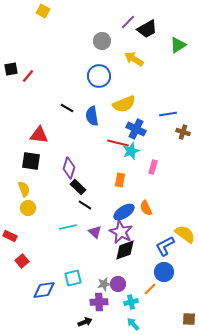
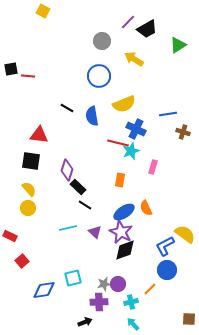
red line at (28, 76): rotated 56 degrees clockwise
purple diamond at (69, 168): moved 2 px left, 2 px down
yellow semicircle at (24, 189): moved 5 px right; rotated 21 degrees counterclockwise
cyan line at (68, 227): moved 1 px down
blue circle at (164, 272): moved 3 px right, 2 px up
